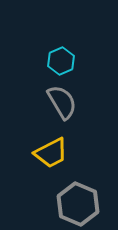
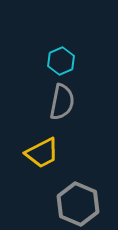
gray semicircle: rotated 42 degrees clockwise
yellow trapezoid: moved 9 px left
